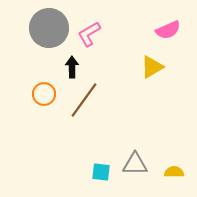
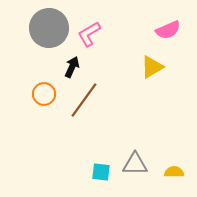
black arrow: rotated 25 degrees clockwise
